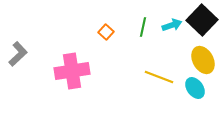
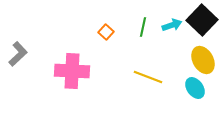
pink cross: rotated 12 degrees clockwise
yellow line: moved 11 px left
